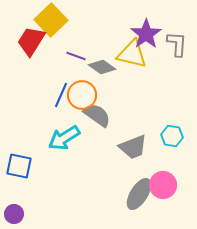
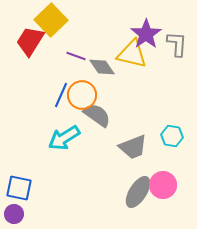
red trapezoid: moved 1 px left
gray diamond: rotated 20 degrees clockwise
blue square: moved 22 px down
gray ellipse: moved 1 px left, 2 px up
